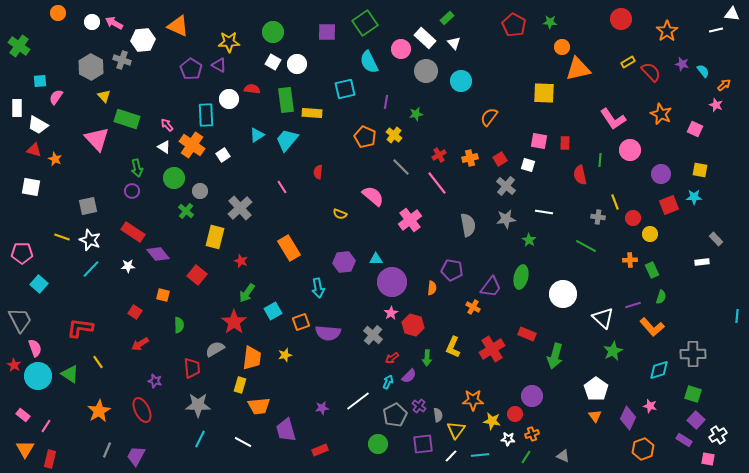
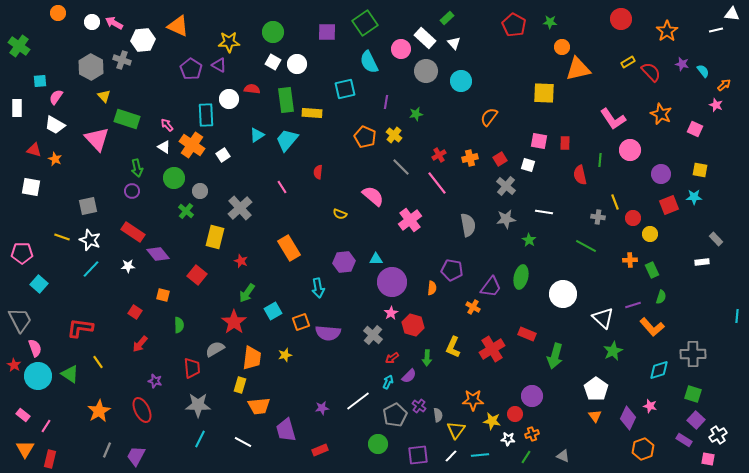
white trapezoid at (38, 125): moved 17 px right
red arrow at (140, 344): rotated 18 degrees counterclockwise
purple square at (423, 444): moved 5 px left, 11 px down
